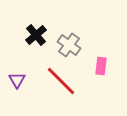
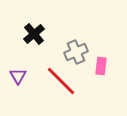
black cross: moved 2 px left, 1 px up
gray cross: moved 7 px right, 7 px down; rotated 30 degrees clockwise
purple triangle: moved 1 px right, 4 px up
